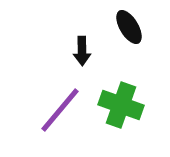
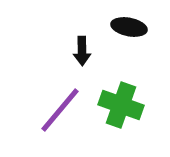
black ellipse: rotated 48 degrees counterclockwise
